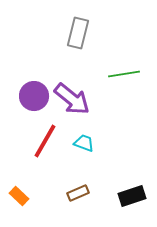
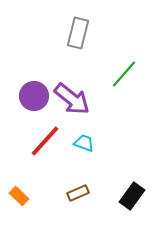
green line: rotated 40 degrees counterclockwise
red line: rotated 12 degrees clockwise
black rectangle: rotated 36 degrees counterclockwise
